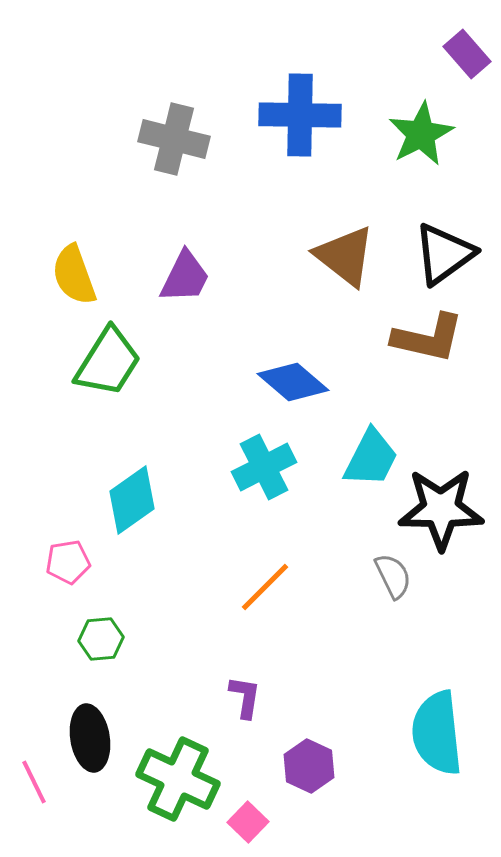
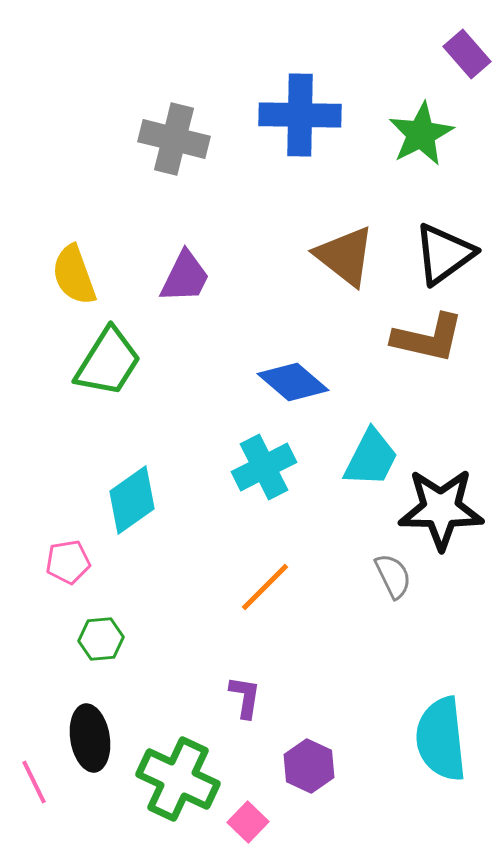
cyan semicircle: moved 4 px right, 6 px down
